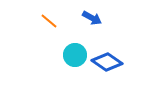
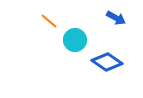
blue arrow: moved 24 px right
cyan circle: moved 15 px up
